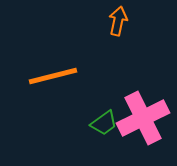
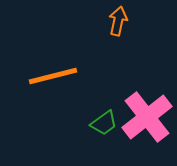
pink cross: moved 4 px right, 1 px up; rotated 12 degrees counterclockwise
